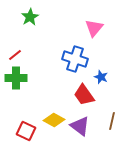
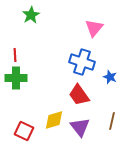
green star: moved 1 px right, 2 px up
red line: rotated 56 degrees counterclockwise
blue cross: moved 7 px right, 3 px down
blue star: moved 9 px right
red trapezoid: moved 5 px left
yellow diamond: rotated 45 degrees counterclockwise
purple triangle: moved 1 px down; rotated 15 degrees clockwise
red square: moved 2 px left
